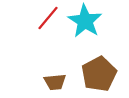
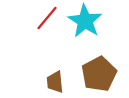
red line: moved 1 px left
brown trapezoid: rotated 90 degrees clockwise
